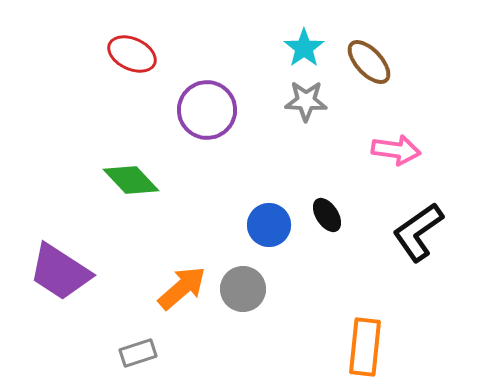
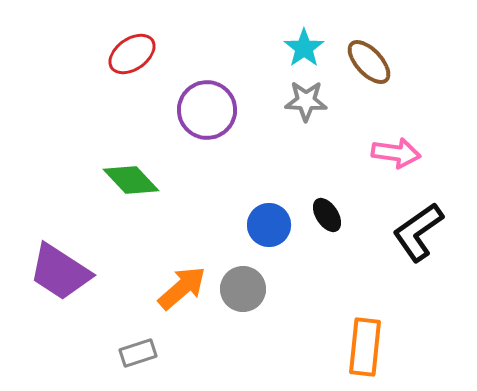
red ellipse: rotated 60 degrees counterclockwise
pink arrow: moved 3 px down
